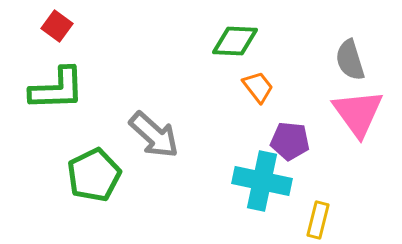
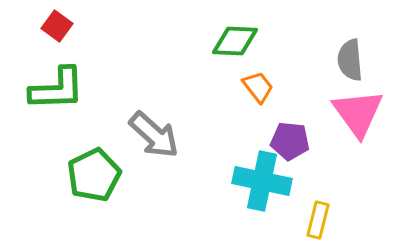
gray semicircle: rotated 12 degrees clockwise
